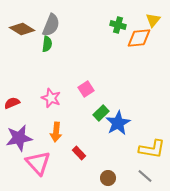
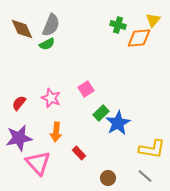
brown diamond: rotated 35 degrees clockwise
green semicircle: rotated 56 degrees clockwise
red semicircle: moved 7 px right; rotated 28 degrees counterclockwise
